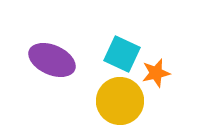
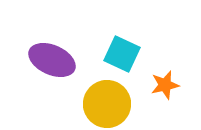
orange star: moved 9 px right, 12 px down
yellow circle: moved 13 px left, 3 px down
